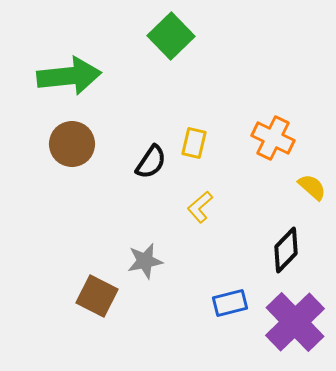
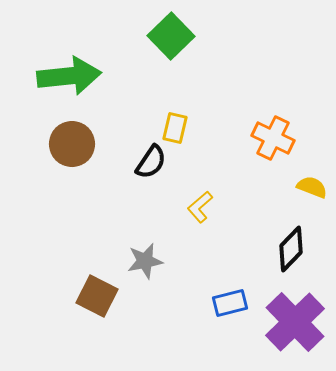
yellow rectangle: moved 19 px left, 15 px up
yellow semicircle: rotated 20 degrees counterclockwise
black diamond: moved 5 px right, 1 px up
